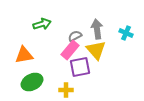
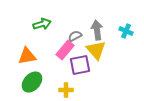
gray arrow: moved 1 px down
cyan cross: moved 2 px up
pink rectangle: moved 5 px left
orange triangle: moved 3 px right, 1 px down
purple square: moved 2 px up
green ellipse: rotated 20 degrees counterclockwise
